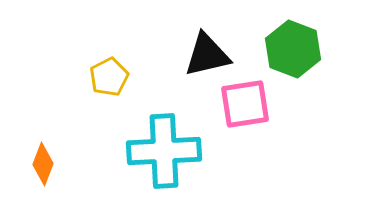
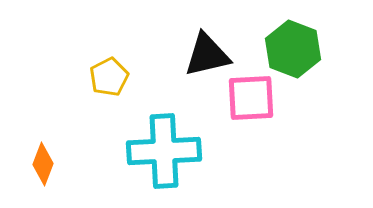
pink square: moved 6 px right, 6 px up; rotated 6 degrees clockwise
